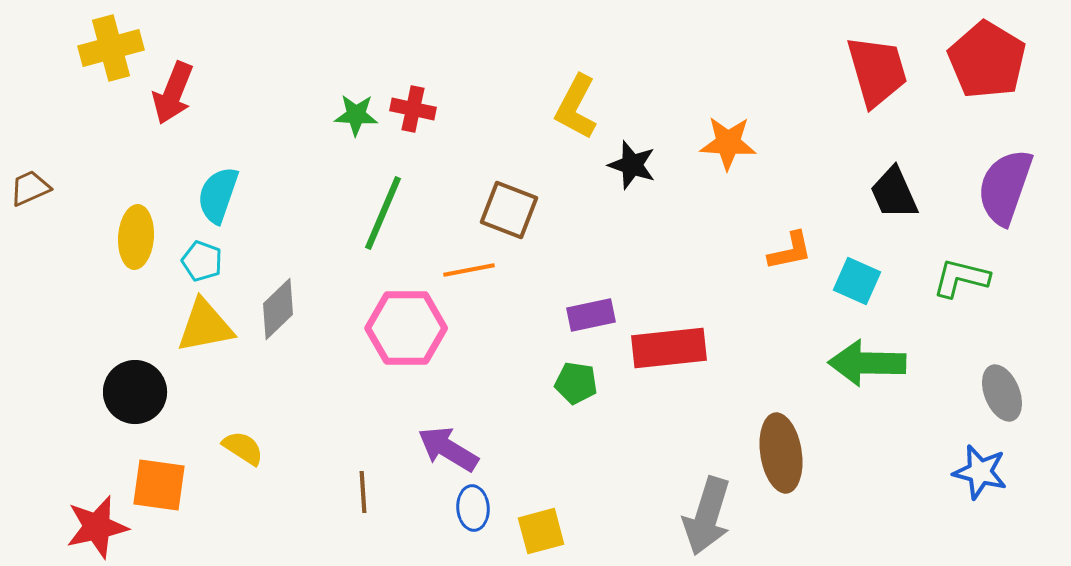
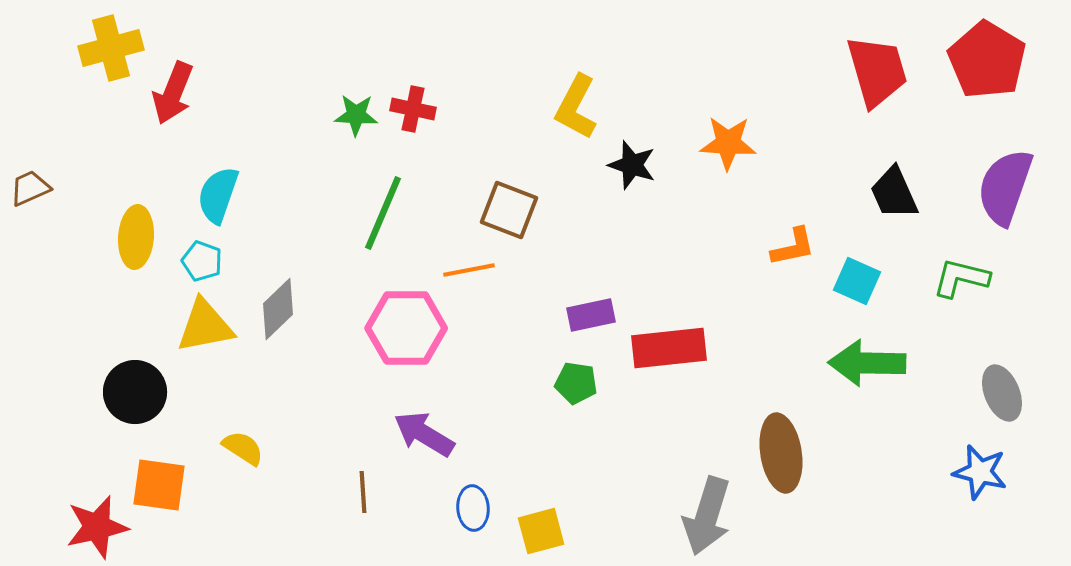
orange L-shape: moved 3 px right, 4 px up
purple arrow: moved 24 px left, 15 px up
